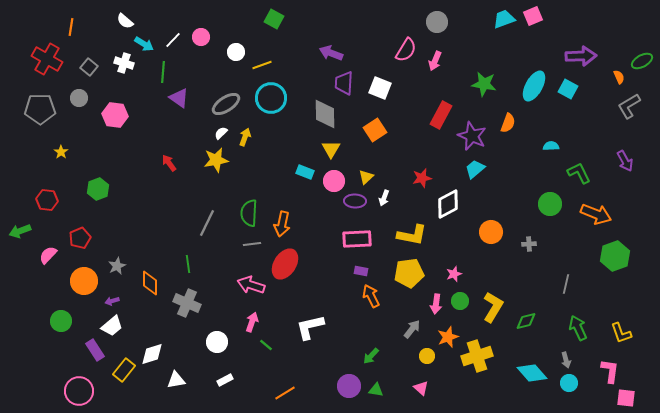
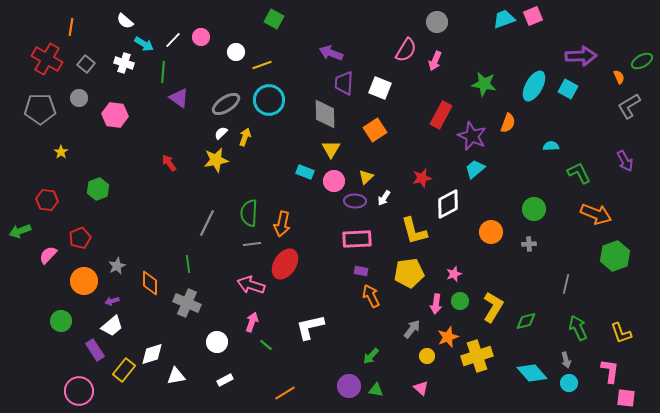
gray square at (89, 67): moved 3 px left, 3 px up
cyan circle at (271, 98): moved 2 px left, 2 px down
white arrow at (384, 198): rotated 14 degrees clockwise
green circle at (550, 204): moved 16 px left, 5 px down
yellow L-shape at (412, 235): moved 2 px right, 4 px up; rotated 64 degrees clockwise
white triangle at (176, 380): moved 4 px up
